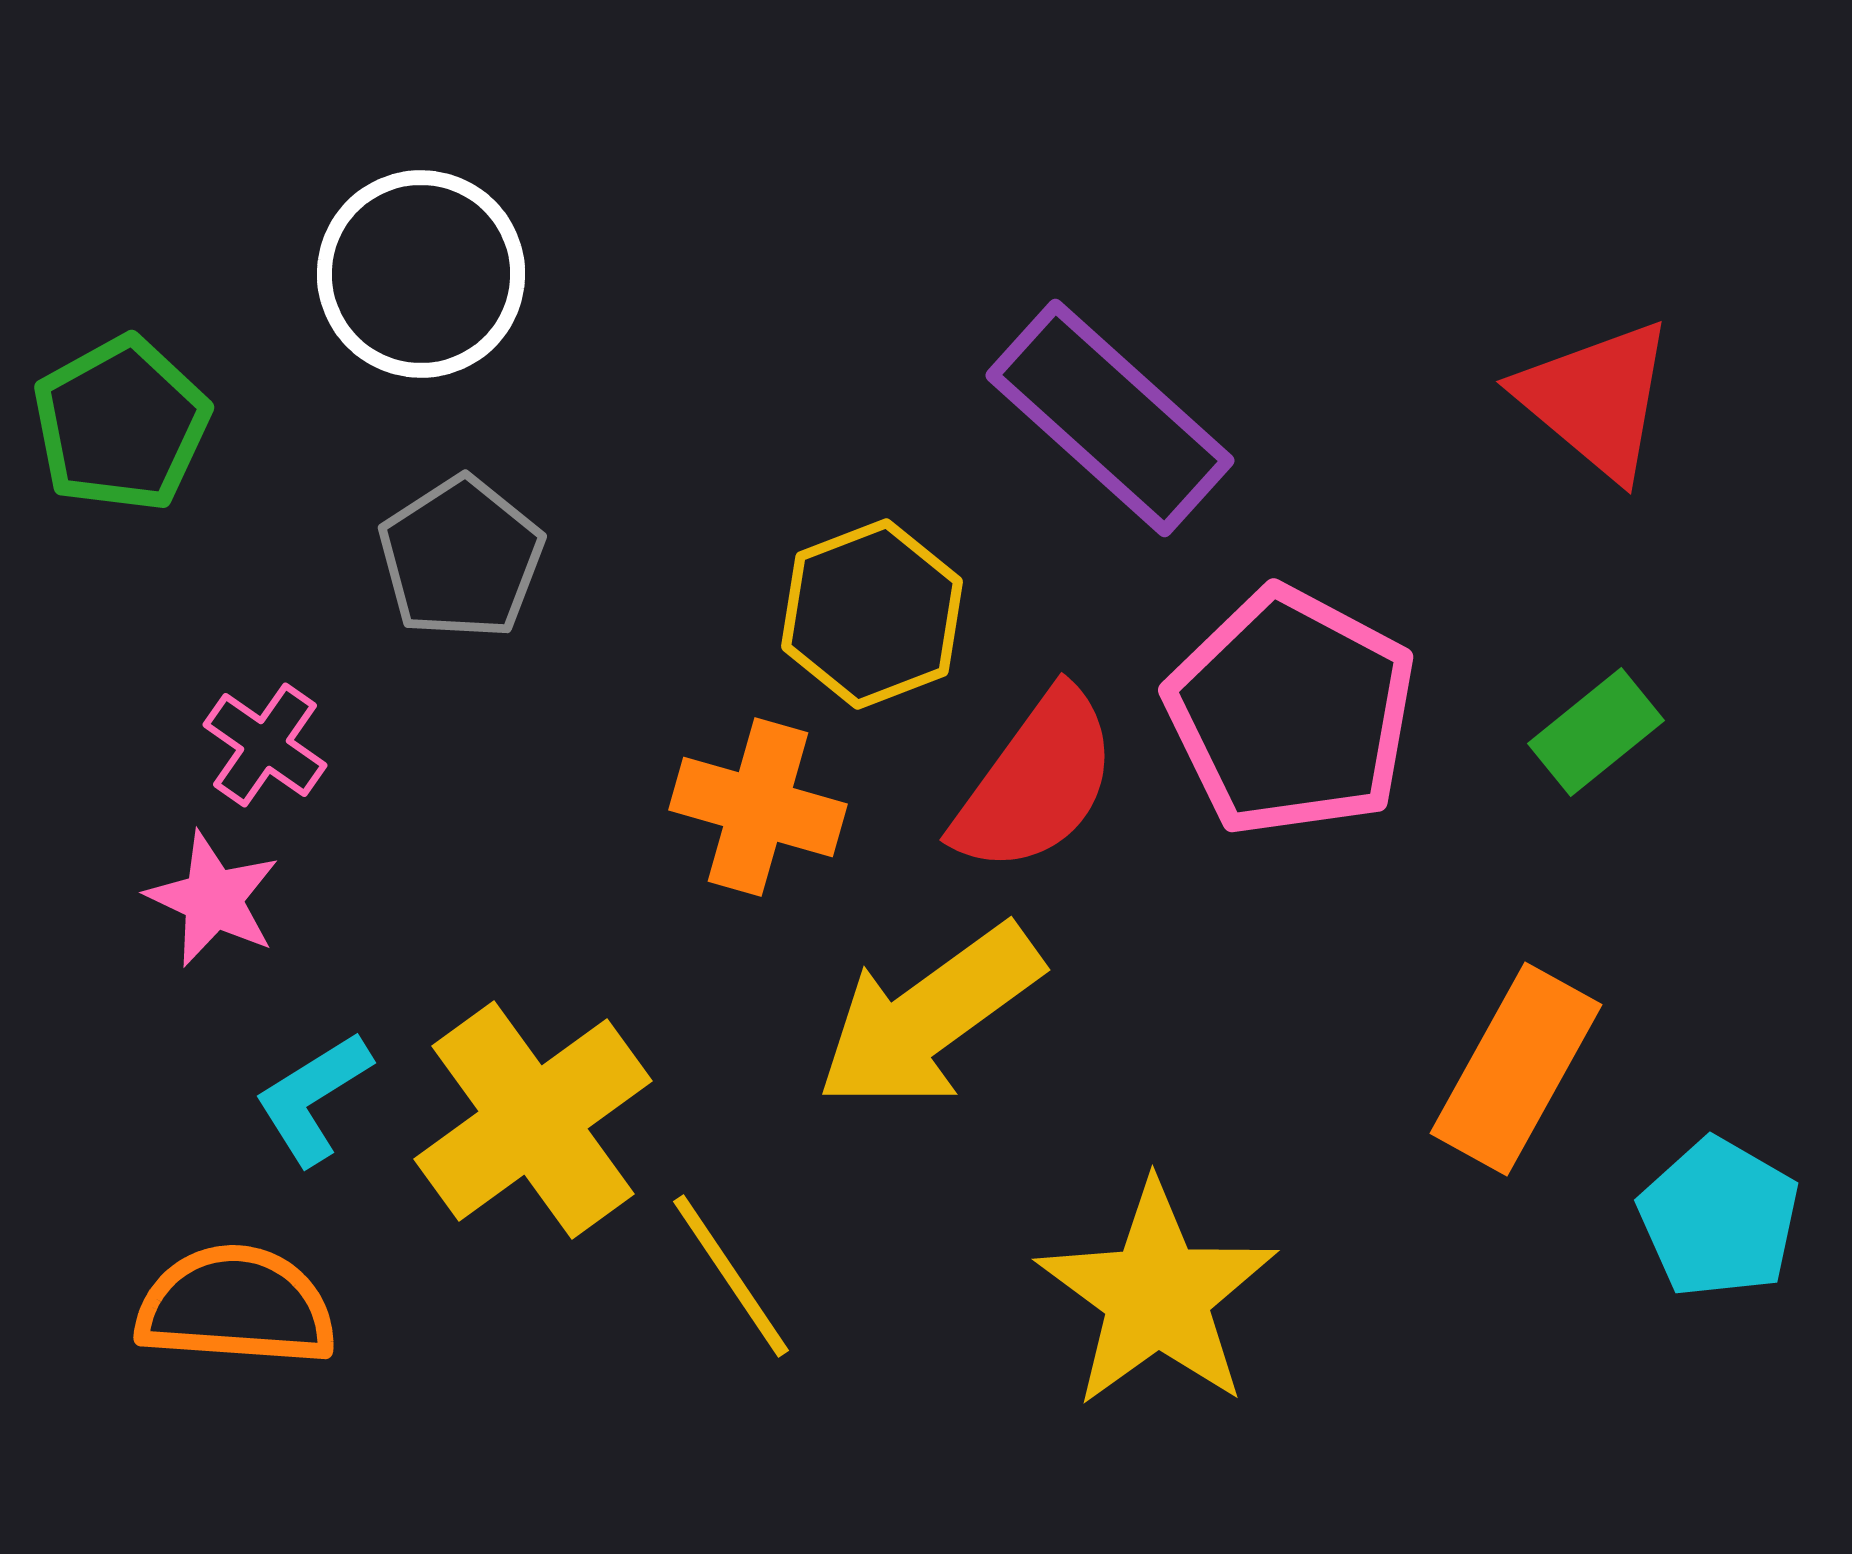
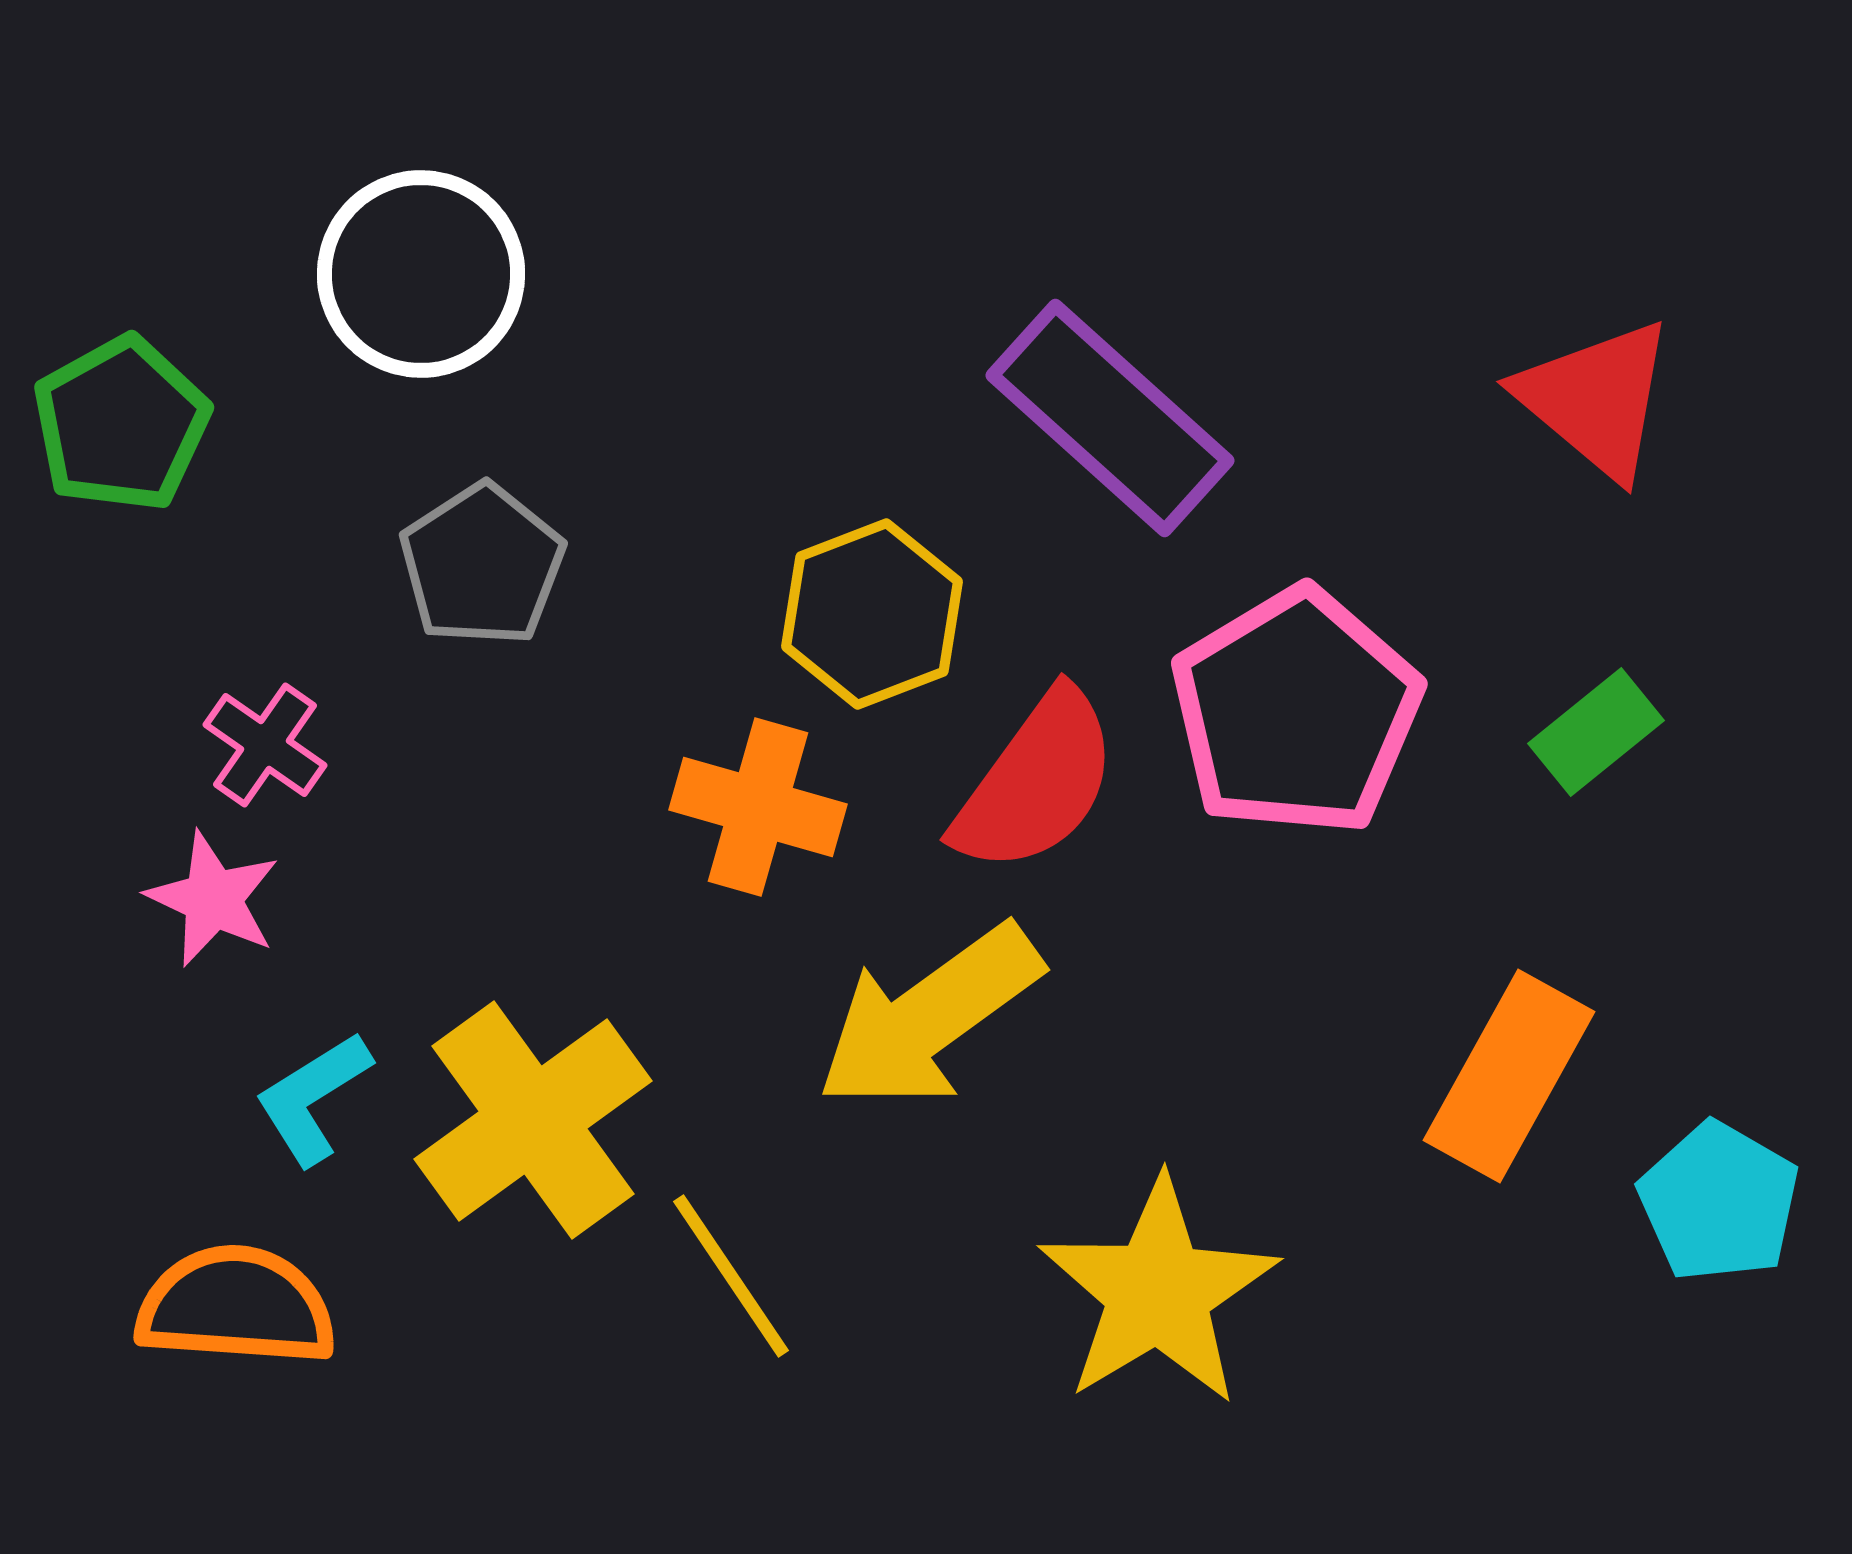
gray pentagon: moved 21 px right, 7 px down
pink pentagon: moved 5 px right; rotated 13 degrees clockwise
orange rectangle: moved 7 px left, 7 px down
cyan pentagon: moved 16 px up
yellow star: moved 1 px right, 3 px up; rotated 5 degrees clockwise
